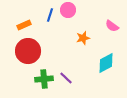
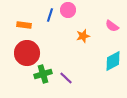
orange rectangle: rotated 32 degrees clockwise
orange star: moved 2 px up
red circle: moved 1 px left, 2 px down
cyan diamond: moved 7 px right, 2 px up
green cross: moved 1 px left, 5 px up; rotated 12 degrees counterclockwise
